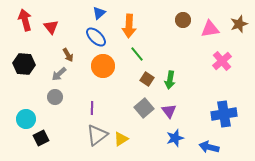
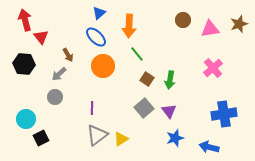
red triangle: moved 10 px left, 10 px down
pink cross: moved 9 px left, 7 px down
